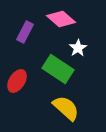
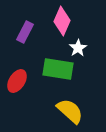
pink diamond: moved 1 px right, 2 px down; rotated 72 degrees clockwise
green rectangle: rotated 24 degrees counterclockwise
yellow semicircle: moved 4 px right, 3 px down
